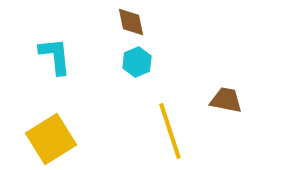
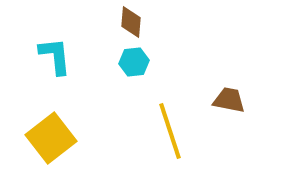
brown diamond: rotated 16 degrees clockwise
cyan hexagon: moved 3 px left; rotated 16 degrees clockwise
brown trapezoid: moved 3 px right
yellow square: moved 1 px up; rotated 6 degrees counterclockwise
